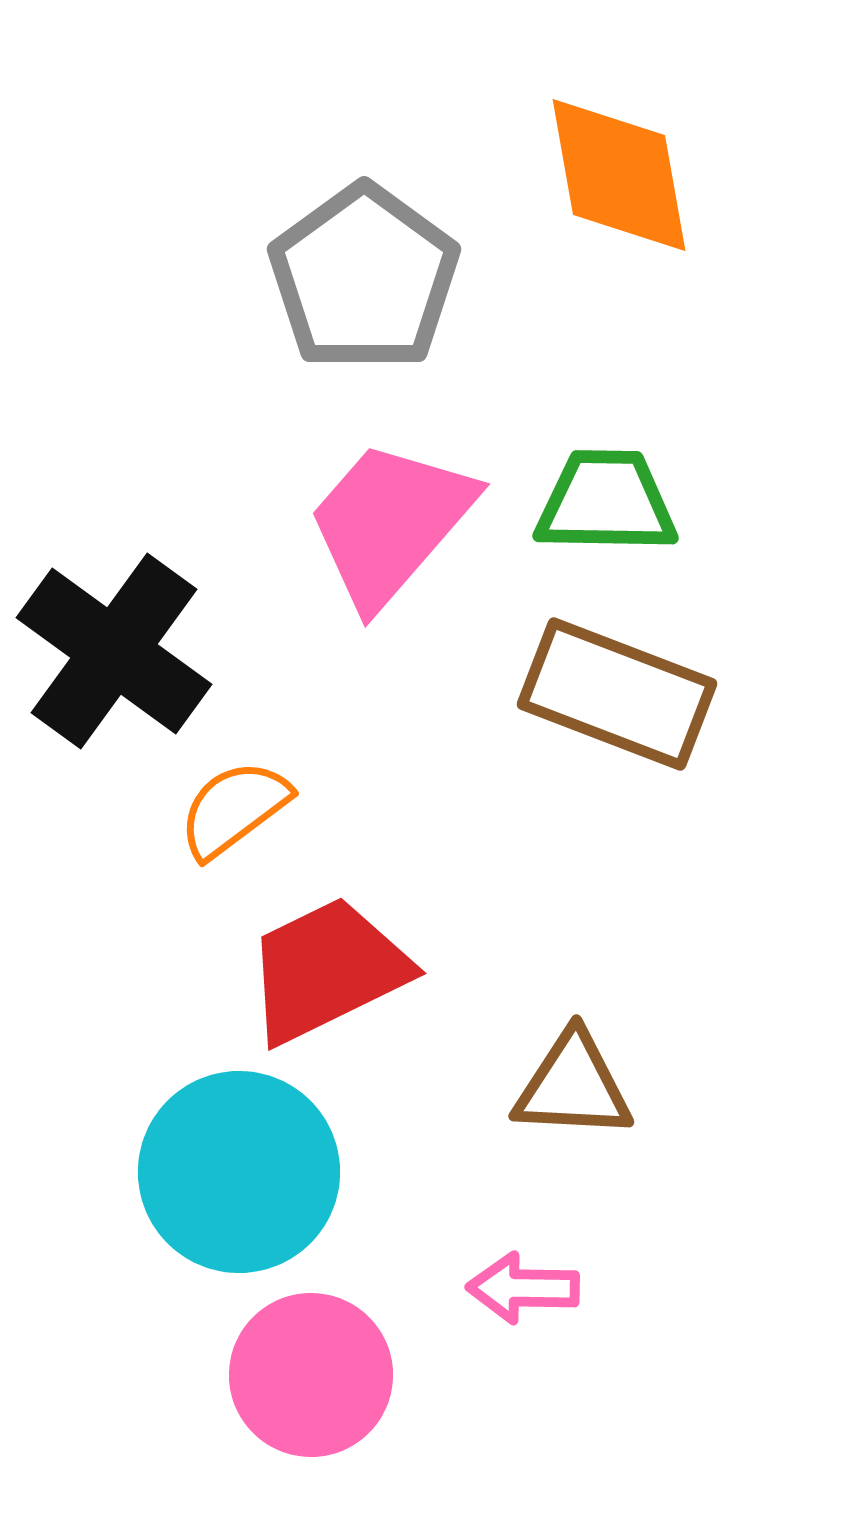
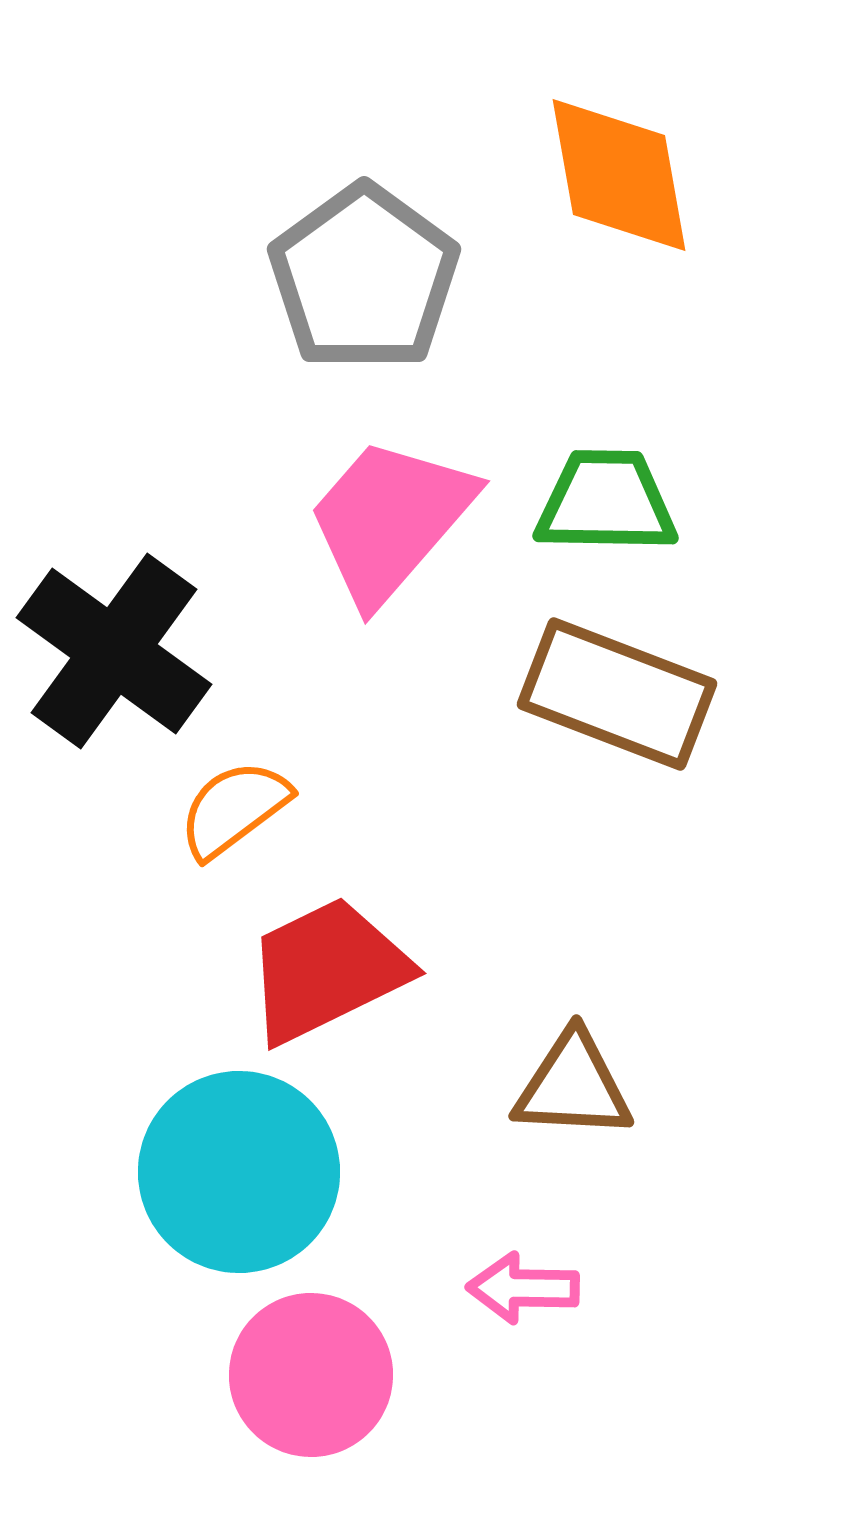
pink trapezoid: moved 3 px up
